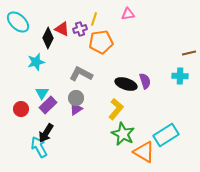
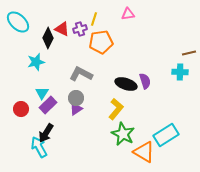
cyan cross: moved 4 px up
